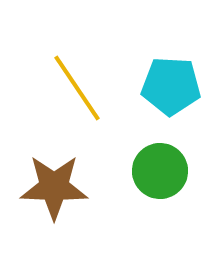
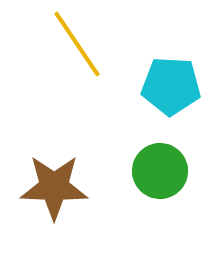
yellow line: moved 44 px up
